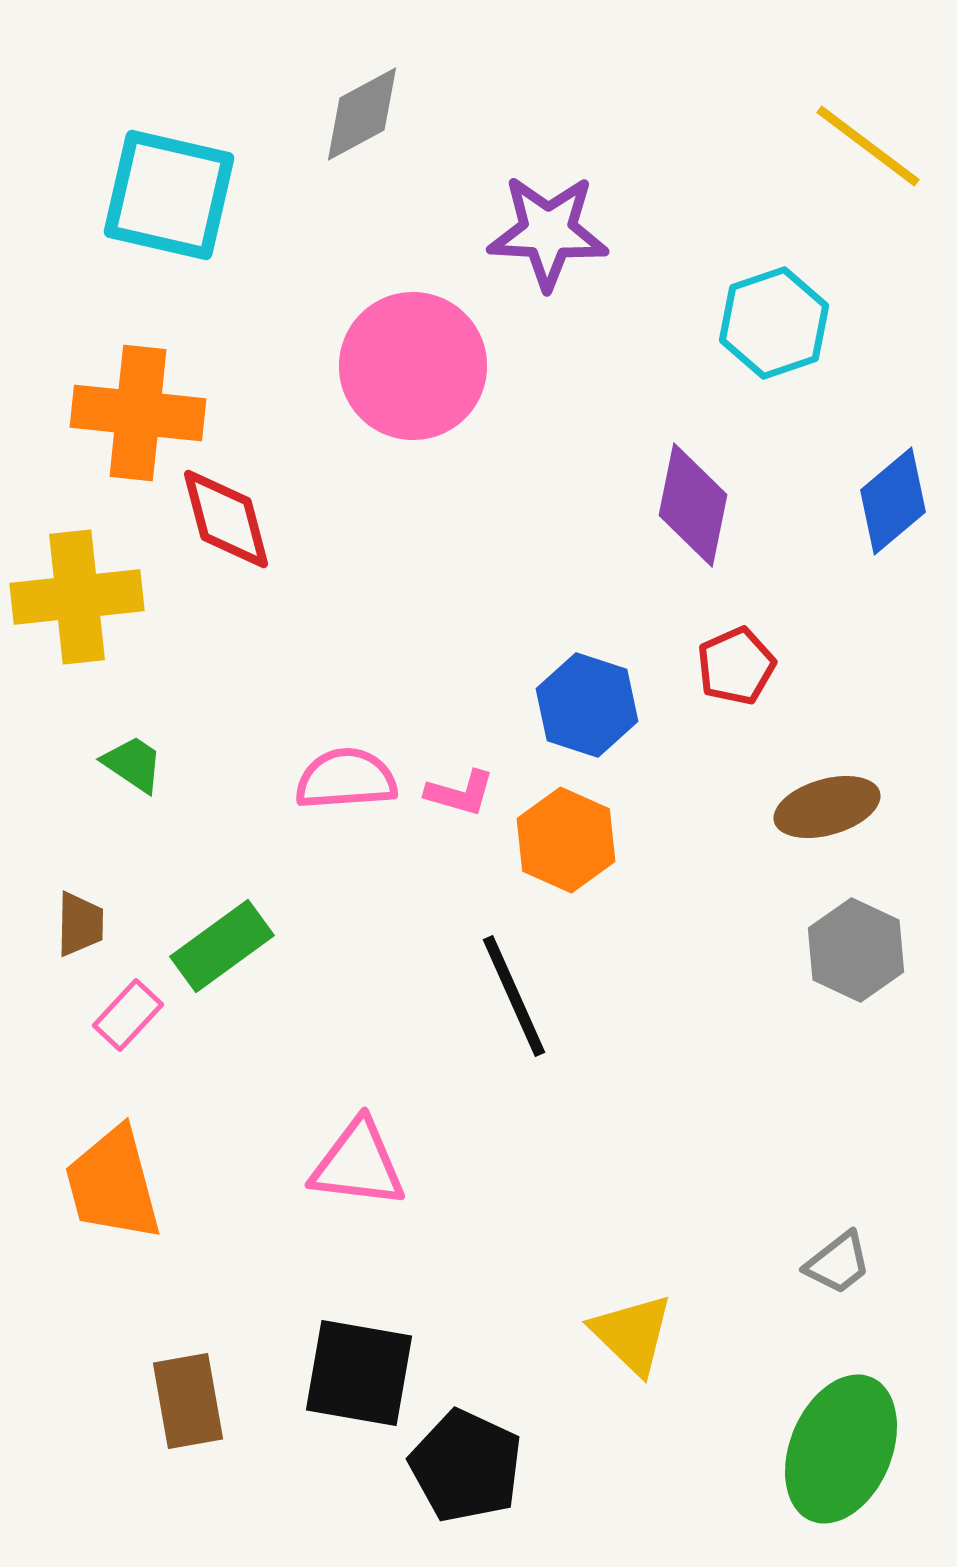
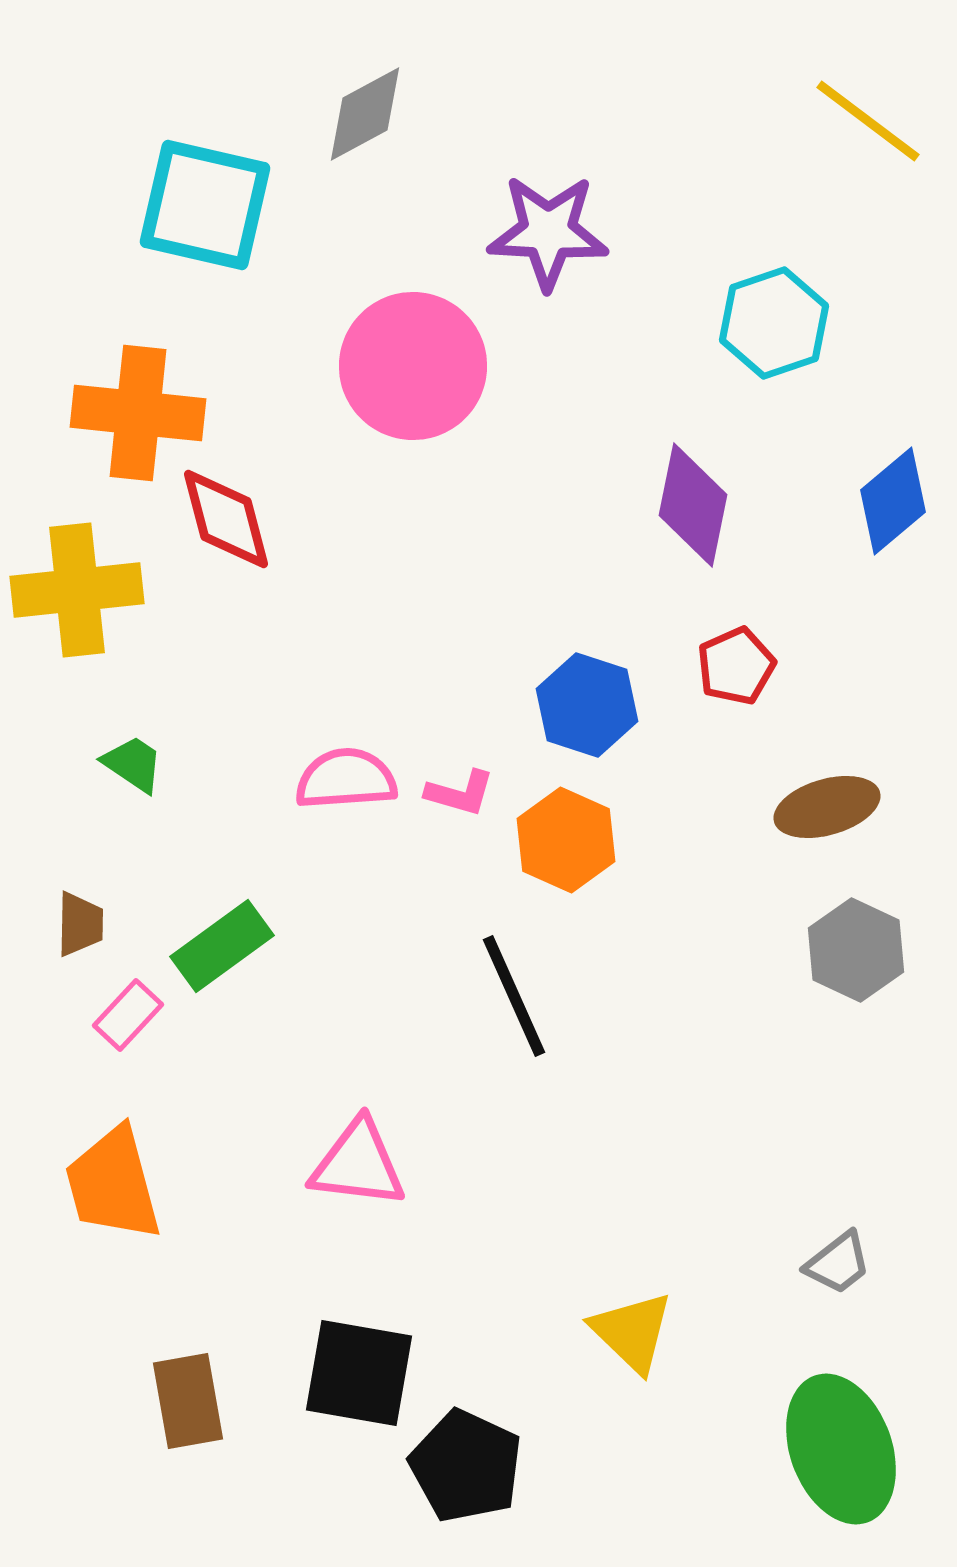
gray diamond: moved 3 px right
yellow line: moved 25 px up
cyan square: moved 36 px right, 10 px down
yellow cross: moved 7 px up
yellow triangle: moved 2 px up
green ellipse: rotated 43 degrees counterclockwise
